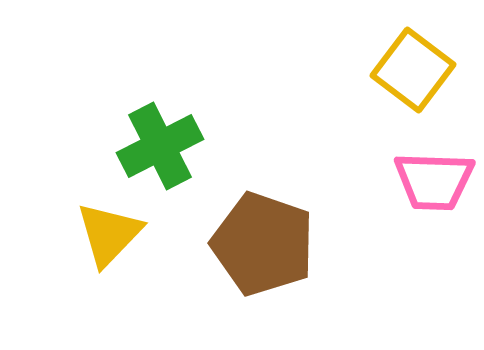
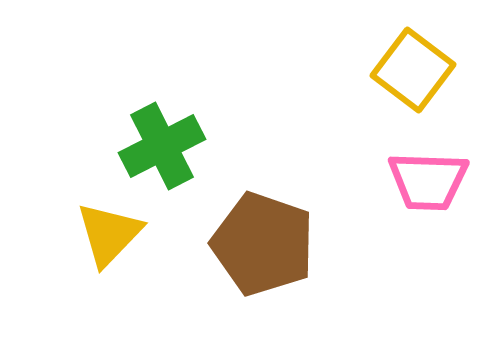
green cross: moved 2 px right
pink trapezoid: moved 6 px left
